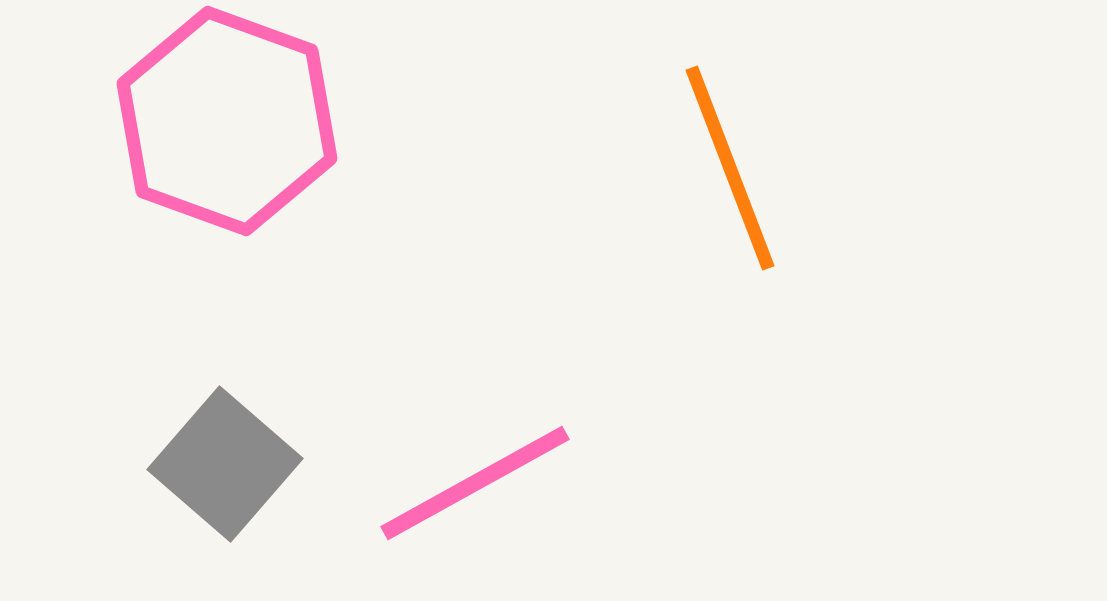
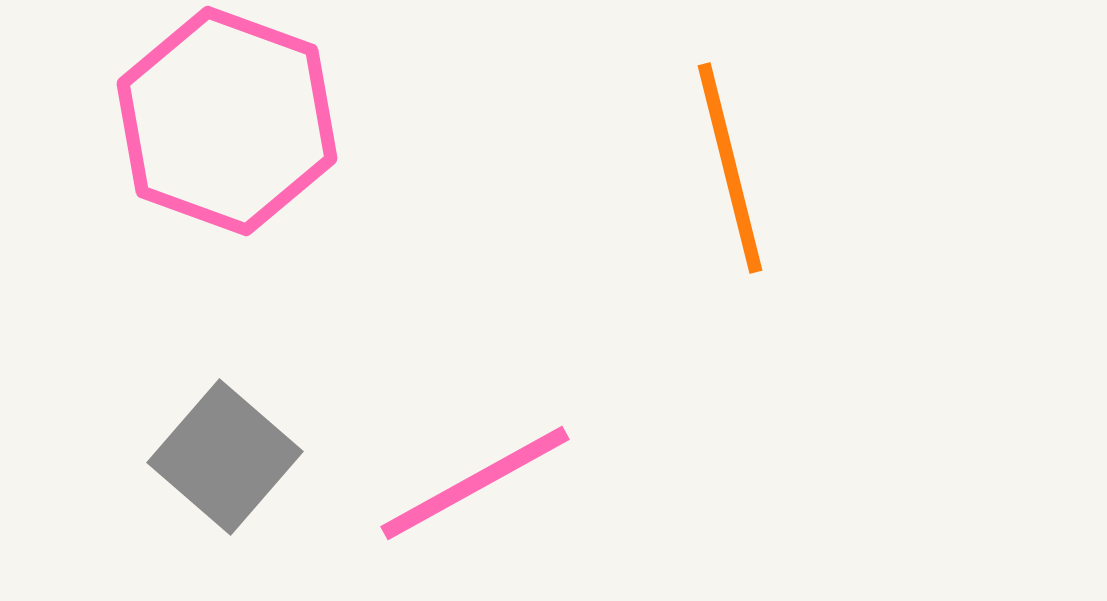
orange line: rotated 7 degrees clockwise
gray square: moved 7 px up
